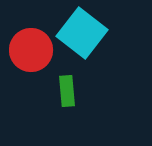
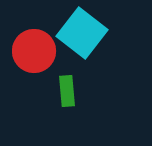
red circle: moved 3 px right, 1 px down
